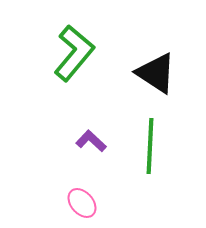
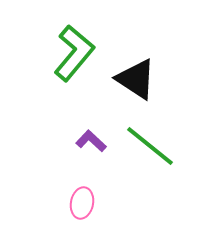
black triangle: moved 20 px left, 6 px down
green line: rotated 54 degrees counterclockwise
pink ellipse: rotated 52 degrees clockwise
